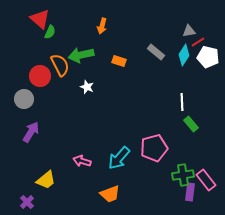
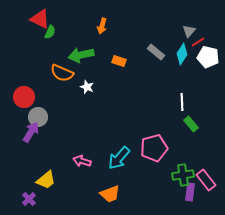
red triangle: rotated 15 degrees counterclockwise
gray triangle: rotated 40 degrees counterclockwise
cyan diamond: moved 2 px left, 1 px up
orange semicircle: moved 2 px right, 8 px down; rotated 140 degrees clockwise
red circle: moved 16 px left, 21 px down
gray circle: moved 14 px right, 18 px down
purple cross: moved 2 px right, 3 px up
